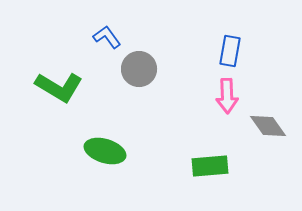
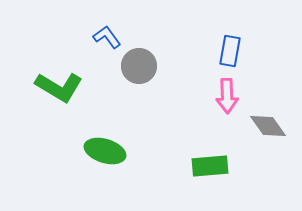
gray circle: moved 3 px up
